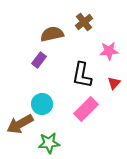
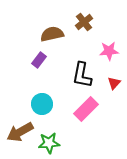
brown arrow: moved 8 px down
